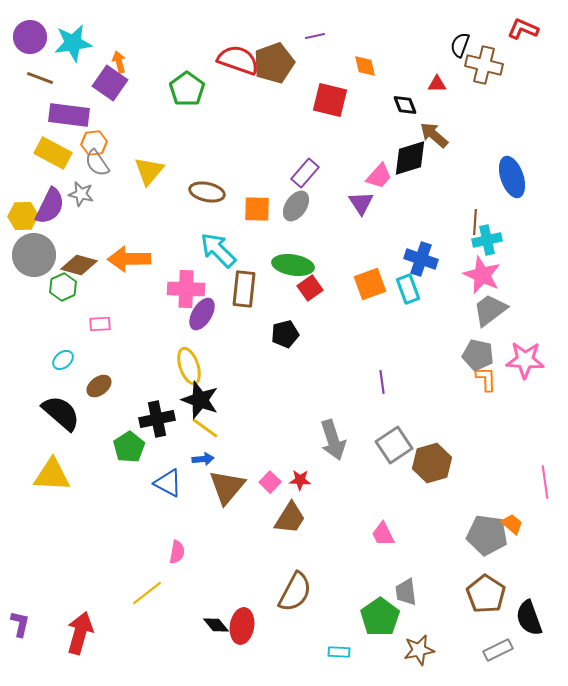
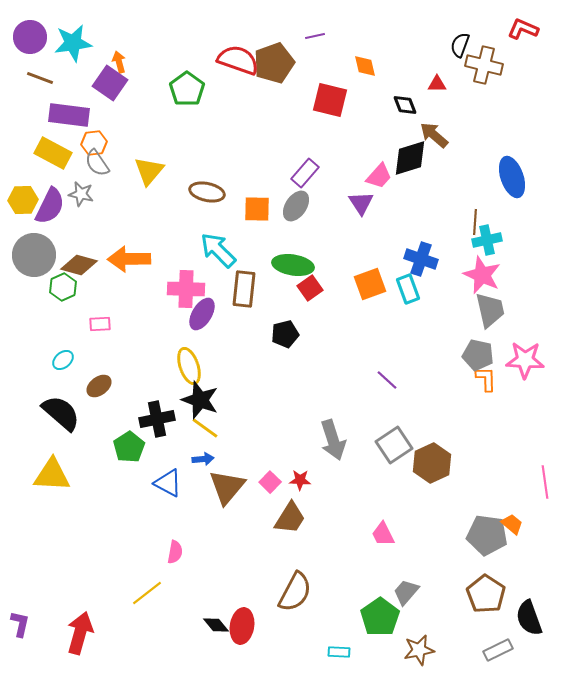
yellow hexagon at (23, 216): moved 16 px up
gray trapezoid at (490, 310): rotated 114 degrees clockwise
purple line at (382, 382): moved 5 px right, 2 px up; rotated 40 degrees counterclockwise
brown hexagon at (432, 463): rotated 9 degrees counterclockwise
pink semicircle at (177, 552): moved 2 px left
gray trapezoid at (406, 592): rotated 48 degrees clockwise
